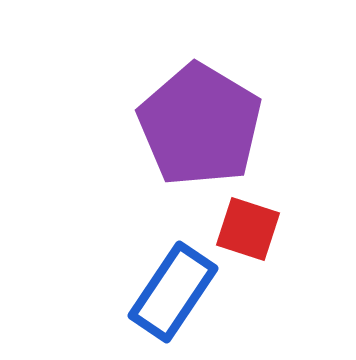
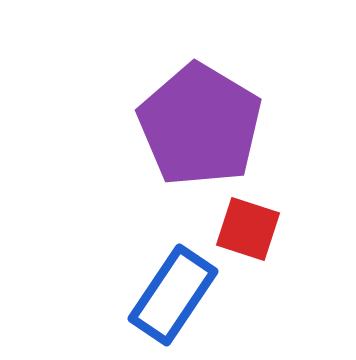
blue rectangle: moved 3 px down
